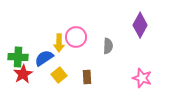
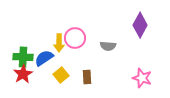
pink circle: moved 1 px left, 1 px down
gray semicircle: rotated 91 degrees clockwise
green cross: moved 5 px right
yellow square: moved 2 px right
